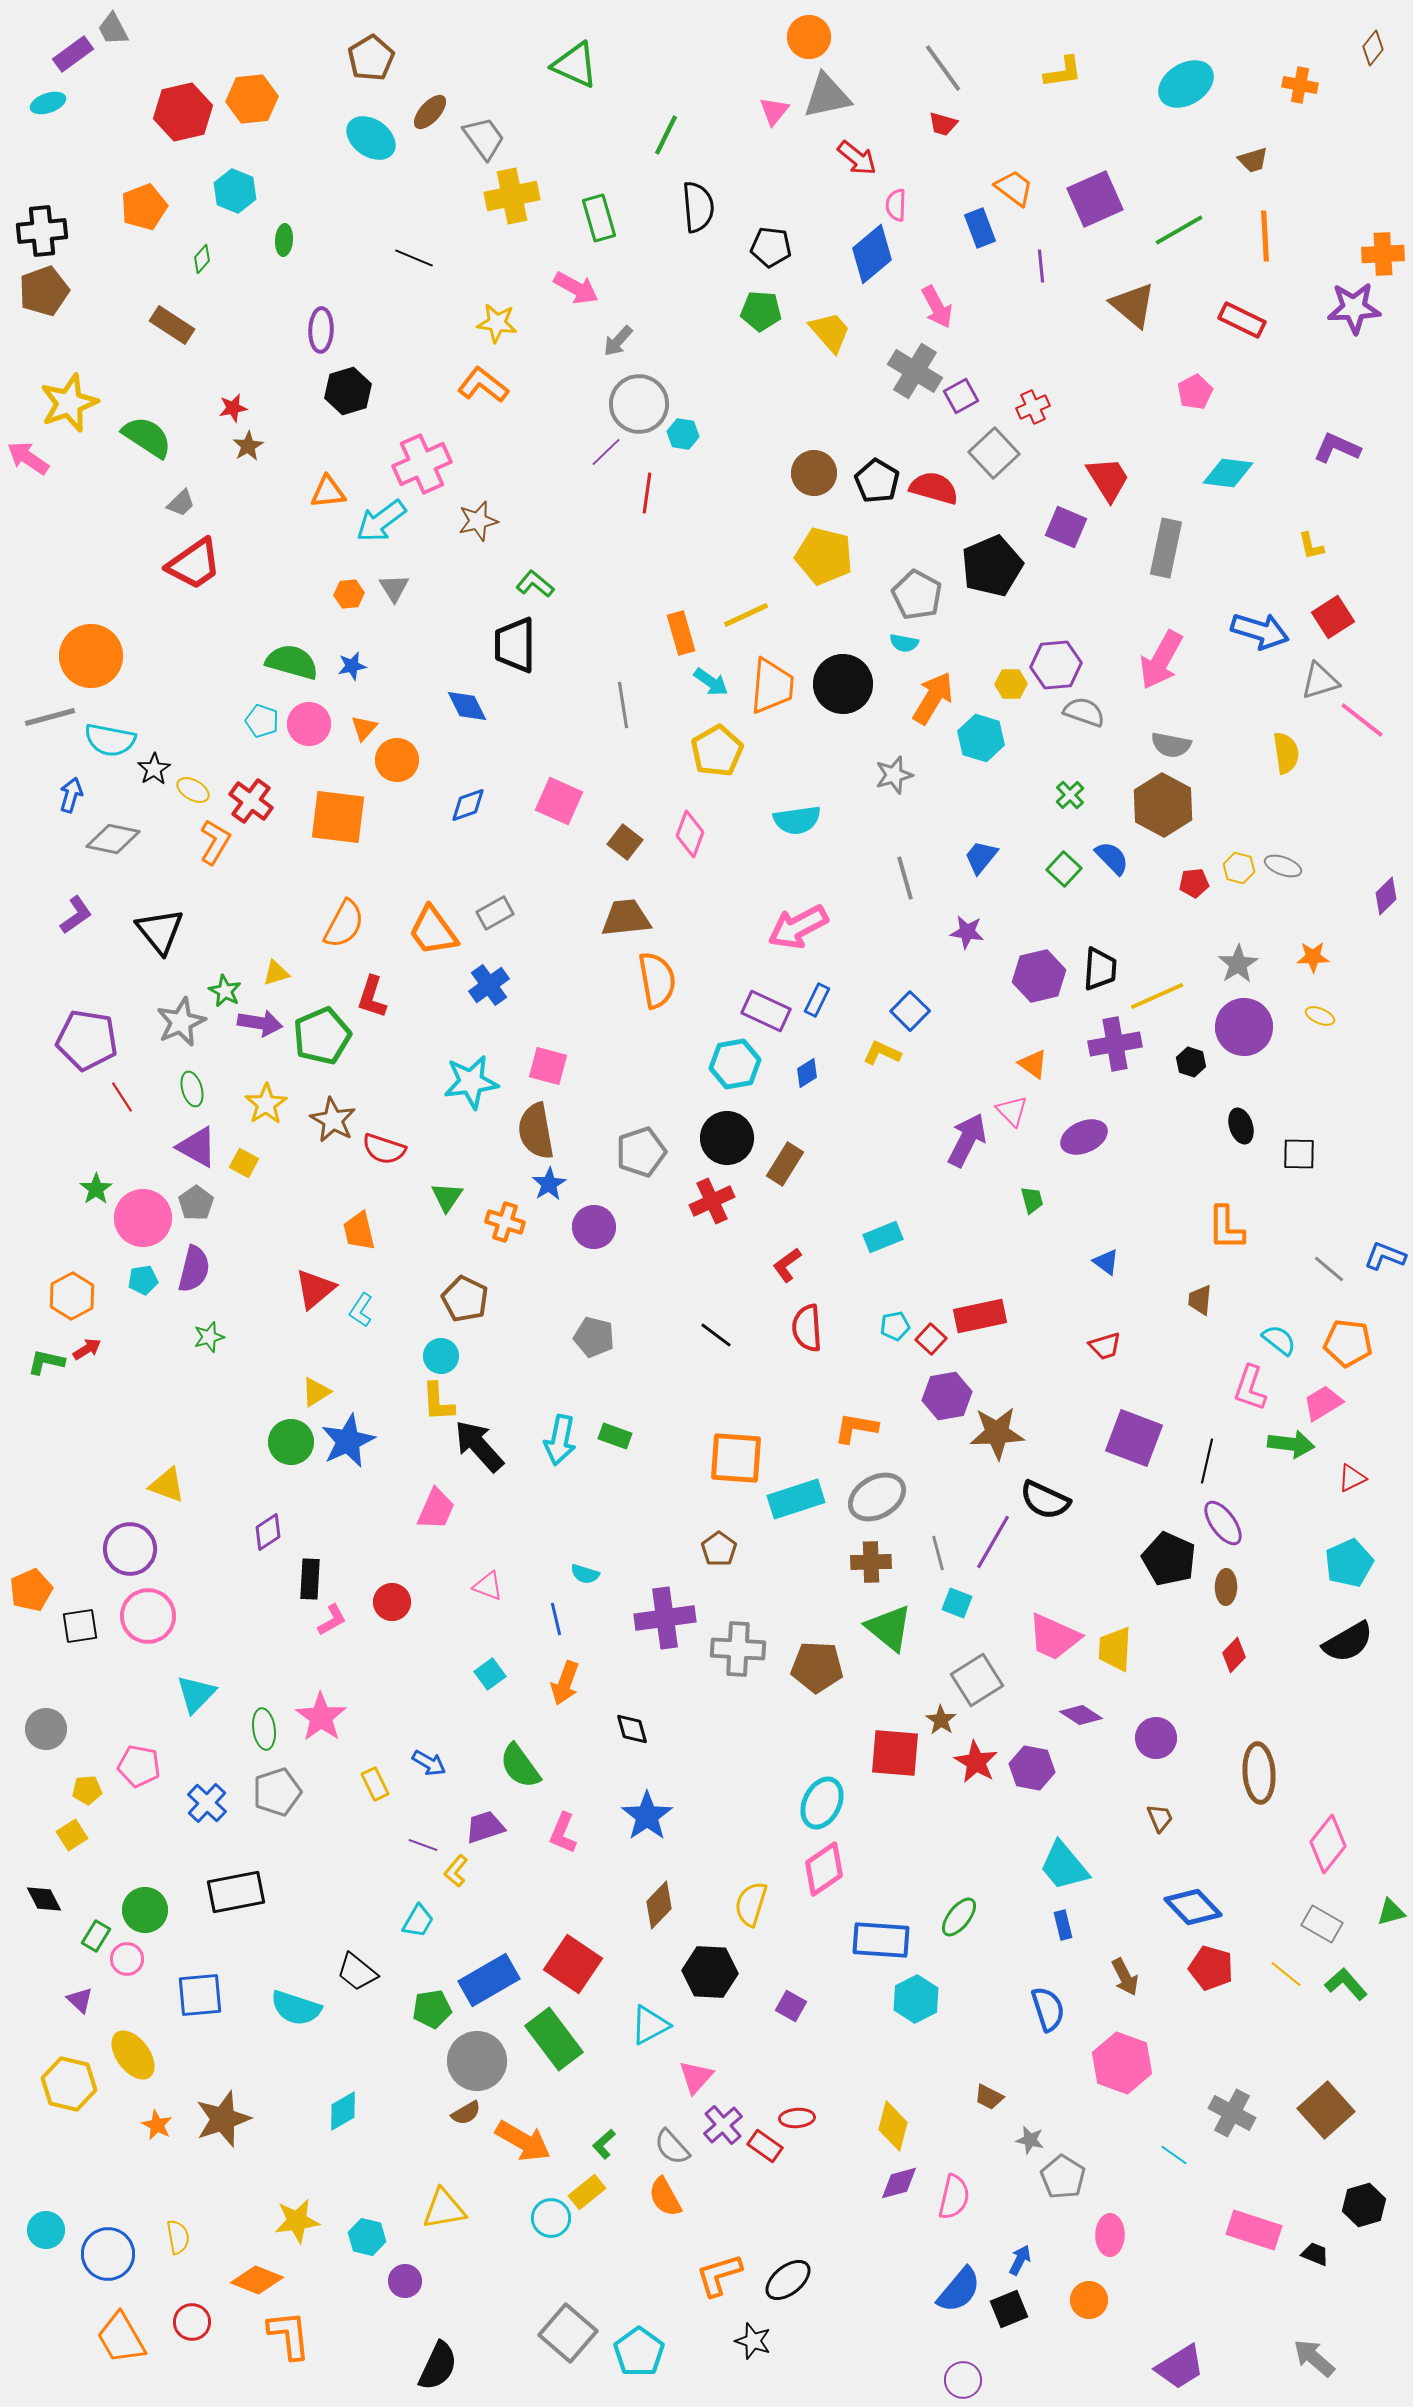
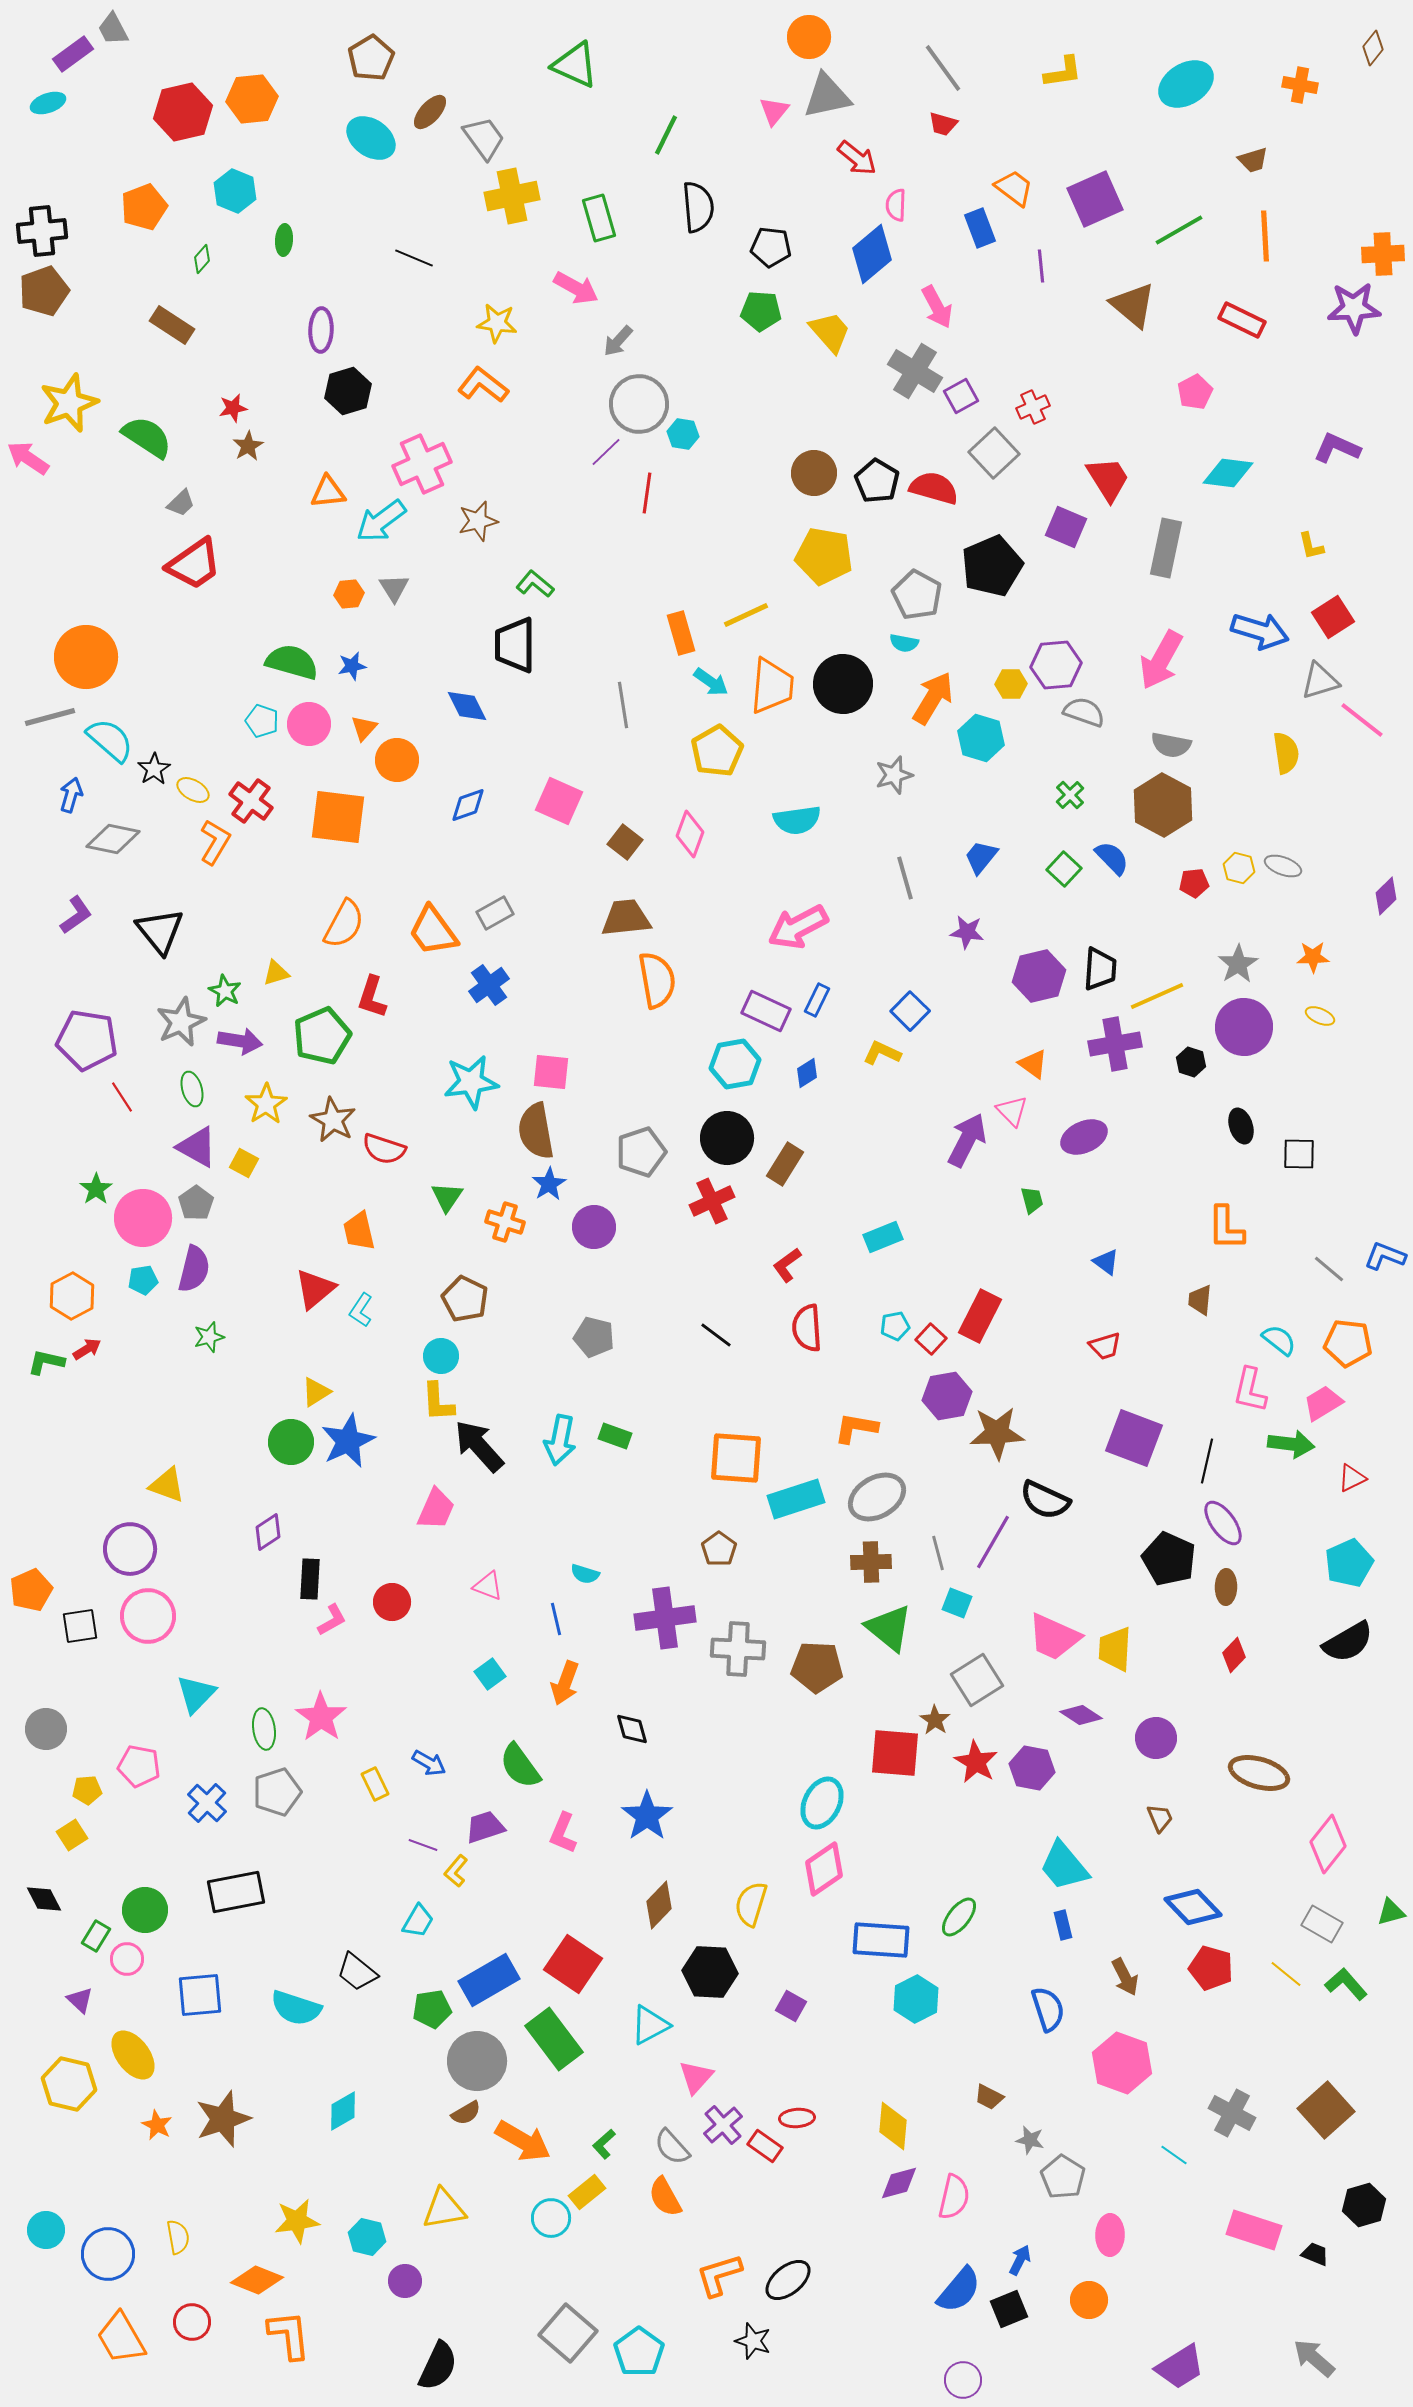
yellow pentagon at (824, 556): rotated 4 degrees counterclockwise
orange circle at (91, 656): moved 5 px left, 1 px down
cyan semicircle at (110, 740): rotated 150 degrees counterclockwise
purple arrow at (260, 1023): moved 20 px left, 18 px down
pink square at (548, 1066): moved 3 px right, 6 px down; rotated 9 degrees counterclockwise
red rectangle at (980, 1316): rotated 51 degrees counterclockwise
pink L-shape at (1250, 1388): moved 2 px down; rotated 6 degrees counterclockwise
brown star at (941, 1720): moved 6 px left
brown ellipse at (1259, 1773): rotated 70 degrees counterclockwise
yellow diamond at (893, 2126): rotated 9 degrees counterclockwise
